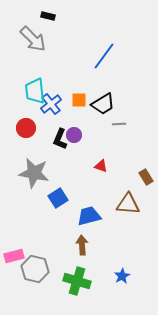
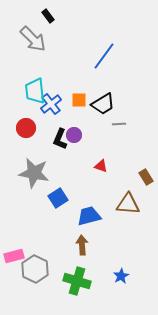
black rectangle: rotated 40 degrees clockwise
gray hexagon: rotated 12 degrees clockwise
blue star: moved 1 px left
